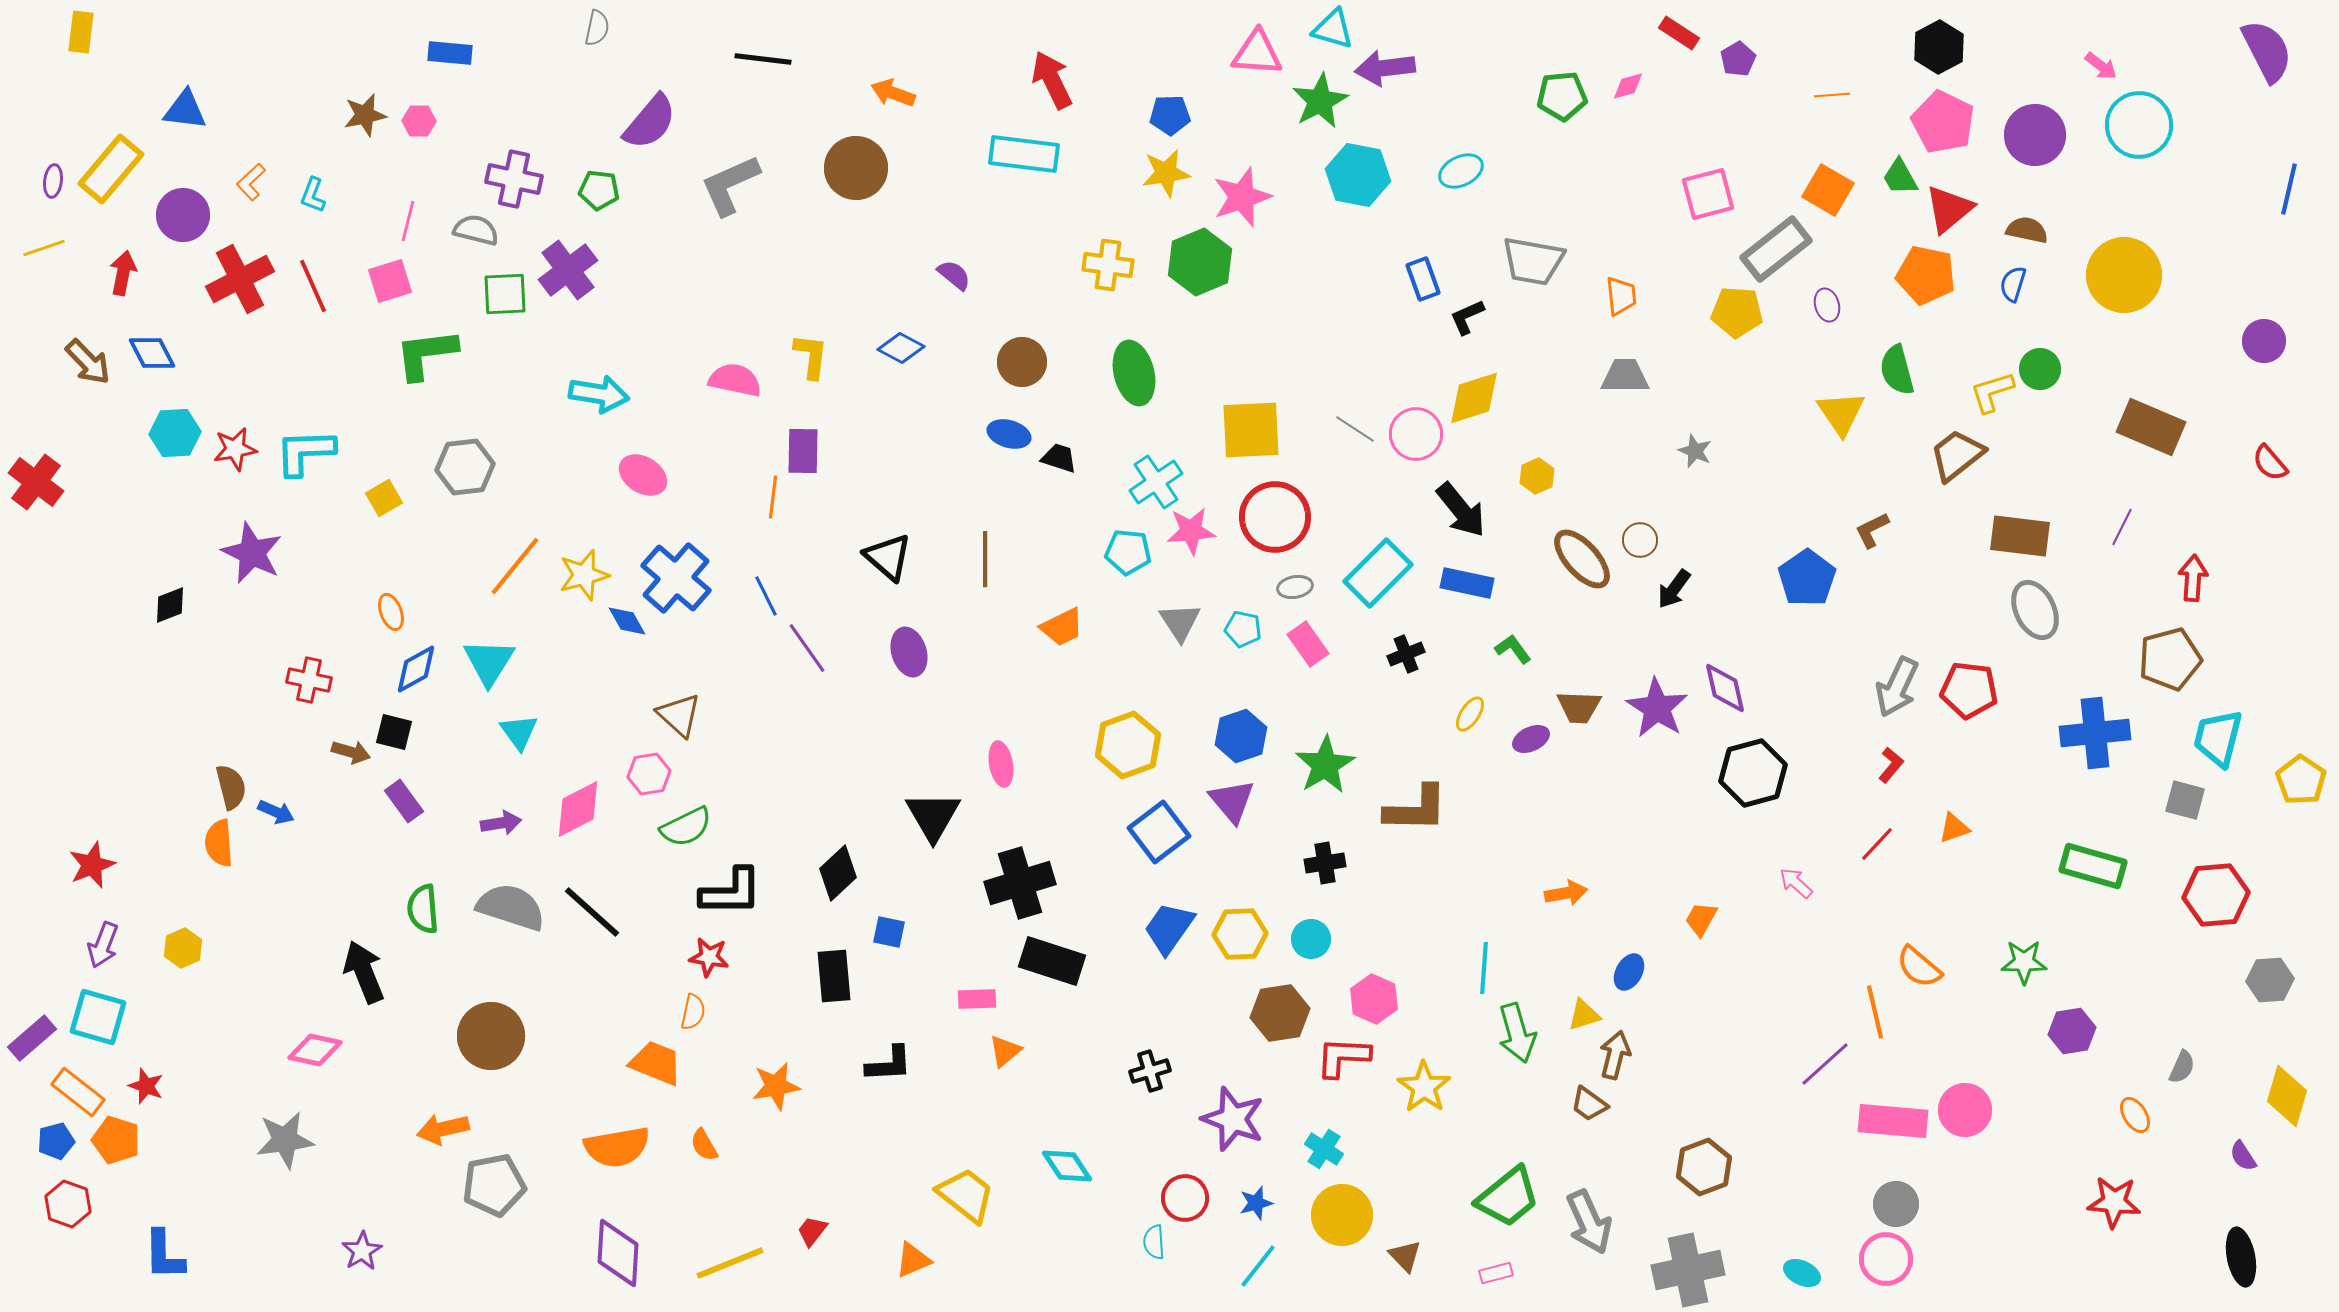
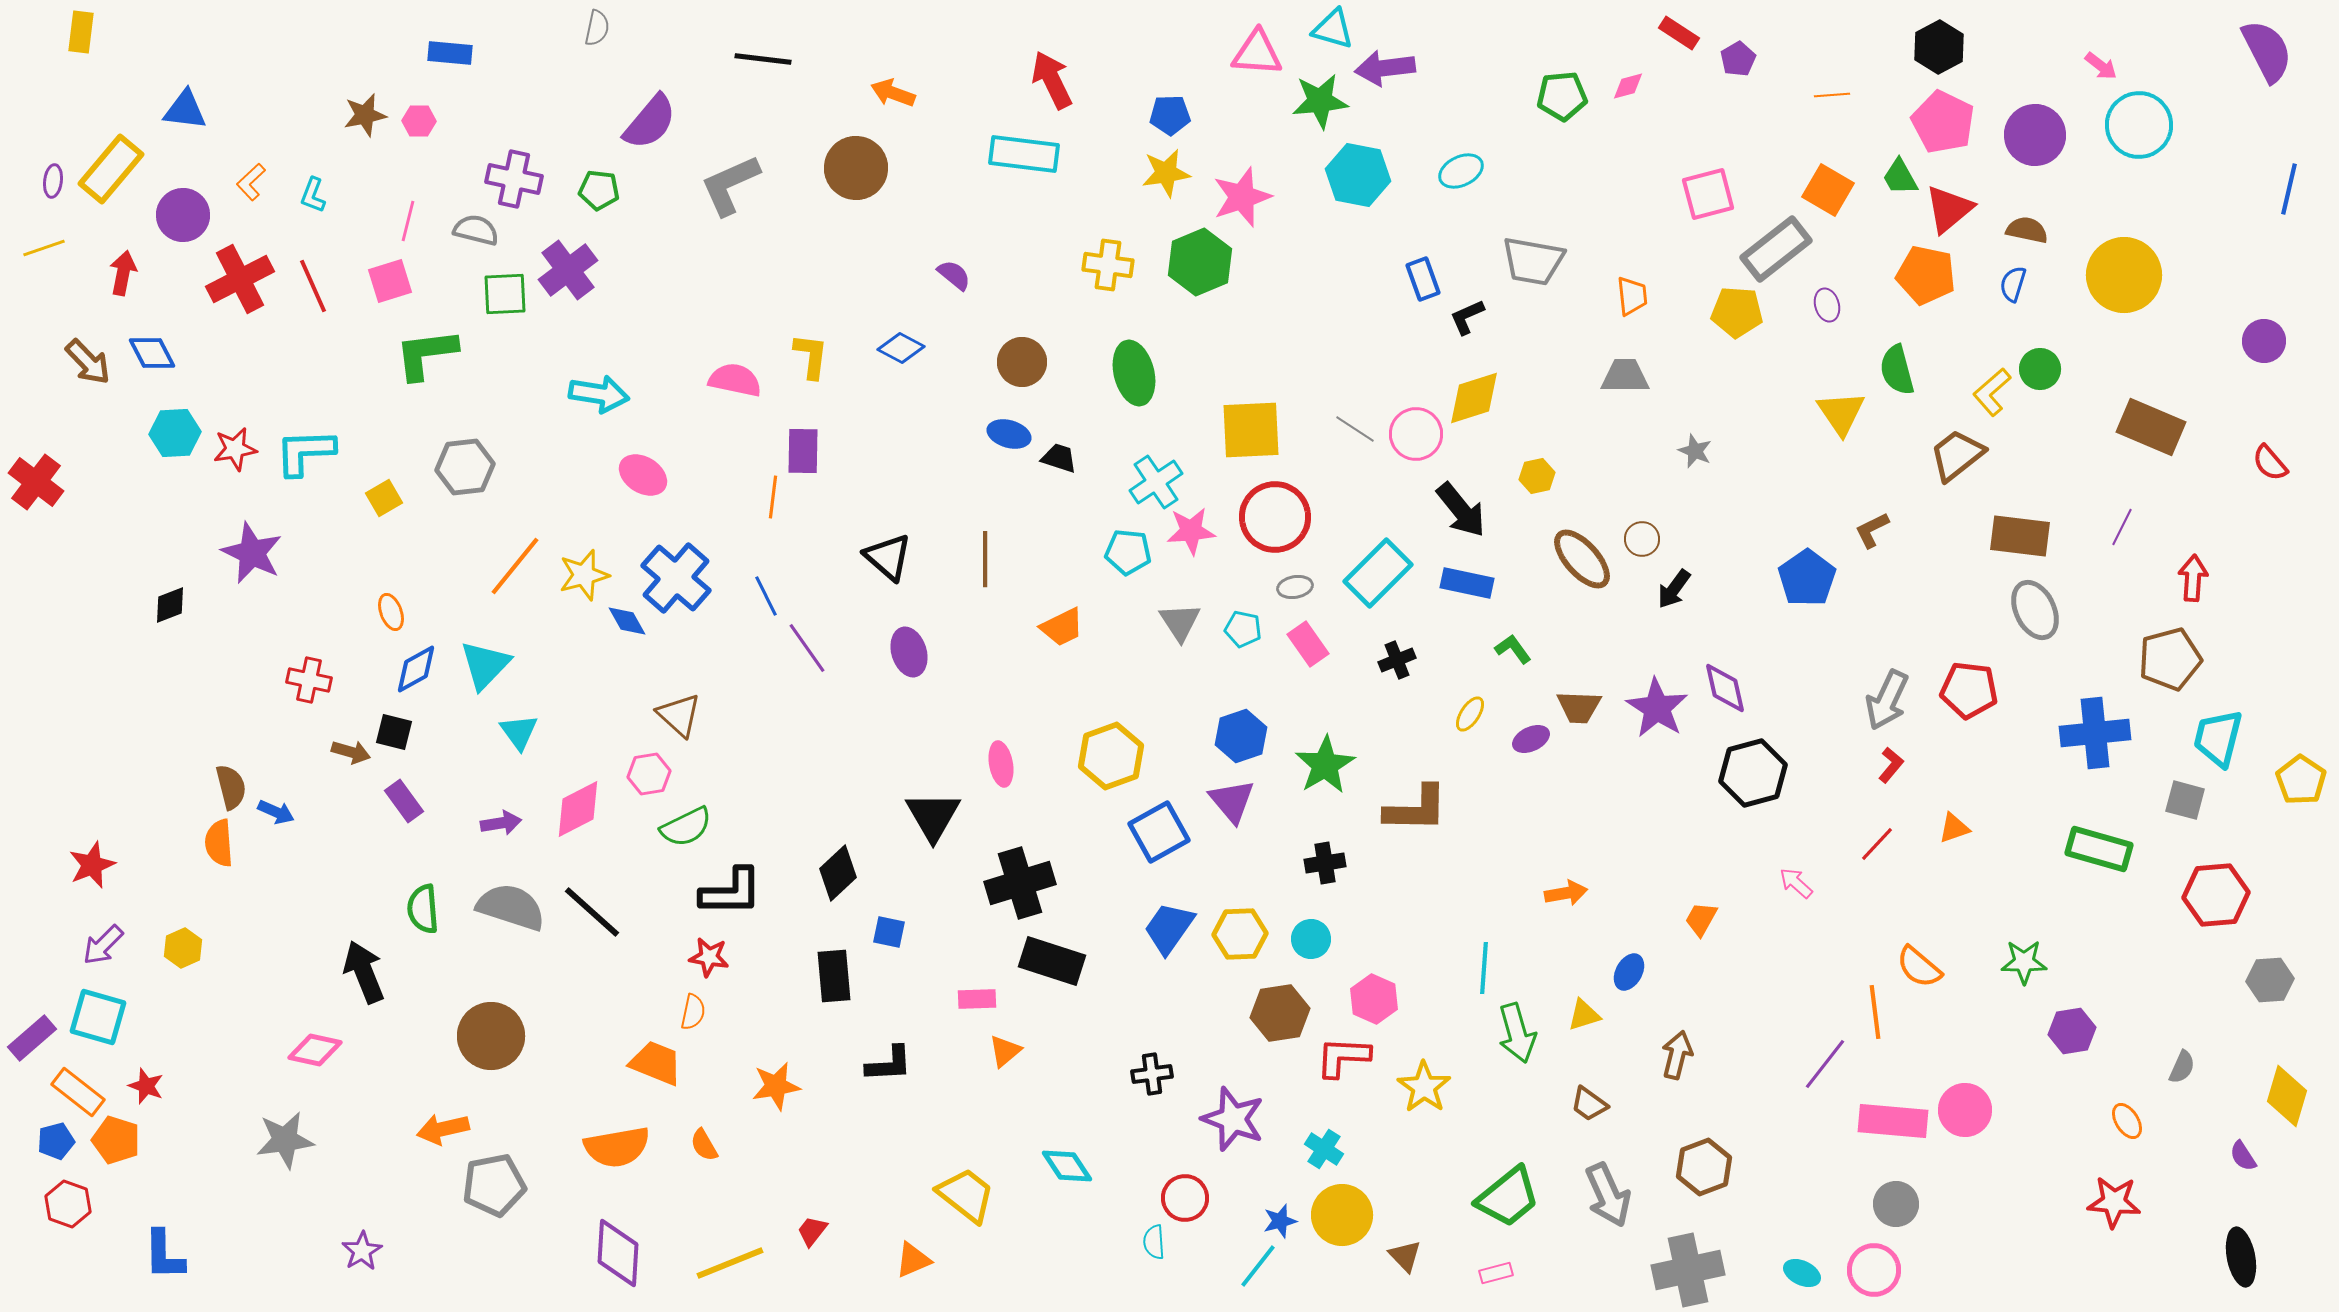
green star at (1320, 101): rotated 22 degrees clockwise
orange trapezoid at (1621, 296): moved 11 px right
yellow L-shape at (1992, 392): rotated 24 degrees counterclockwise
yellow hexagon at (1537, 476): rotated 12 degrees clockwise
brown circle at (1640, 540): moved 2 px right, 1 px up
black cross at (1406, 654): moved 9 px left, 6 px down
cyan triangle at (489, 662): moved 4 px left, 3 px down; rotated 12 degrees clockwise
gray arrow at (1897, 687): moved 10 px left, 13 px down
yellow hexagon at (1128, 745): moved 17 px left, 11 px down
blue square at (1159, 832): rotated 8 degrees clockwise
green rectangle at (2093, 866): moved 6 px right, 17 px up
purple arrow at (103, 945): rotated 24 degrees clockwise
orange line at (1875, 1012): rotated 6 degrees clockwise
brown arrow at (1615, 1055): moved 62 px right
purple line at (1825, 1064): rotated 10 degrees counterclockwise
black cross at (1150, 1071): moved 2 px right, 3 px down; rotated 9 degrees clockwise
orange ellipse at (2135, 1115): moved 8 px left, 6 px down
blue star at (1256, 1203): moved 24 px right, 18 px down
gray arrow at (1589, 1222): moved 19 px right, 27 px up
pink circle at (1886, 1259): moved 12 px left, 11 px down
